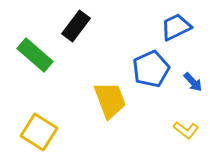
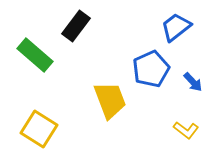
blue trapezoid: rotated 12 degrees counterclockwise
yellow square: moved 3 px up
